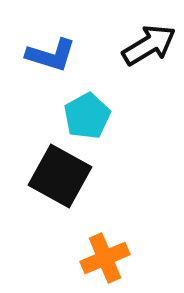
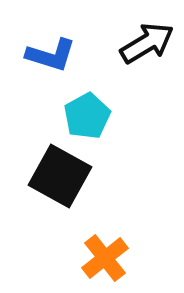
black arrow: moved 2 px left, 2 px up
orange cross: rotated 15 degrees counterclockwise
